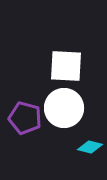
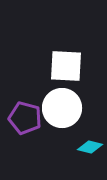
white circle: moved 2 px left
